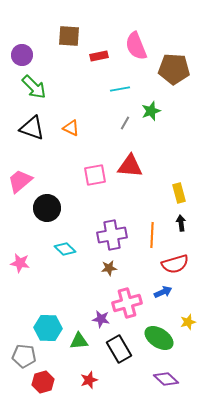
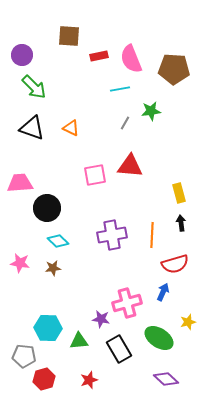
pink semicircle: moved 5 px left, 13 px down
green star: rotated 12 degrees clockwise
pink trapezoid: moved 2 px down; rotated 36 degrees clockwise
cyan diamond: moved 7 px left, 8 px up
brown star: moved 56 px left
blue arrow: rotated 42 degrees counterclockwise
red hexagon: moved 1 px right, 3 px up
